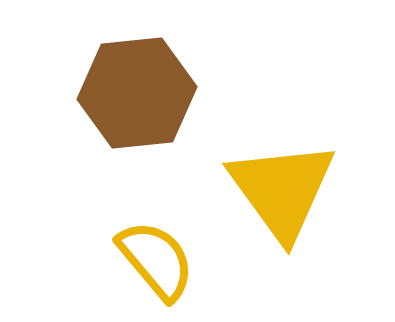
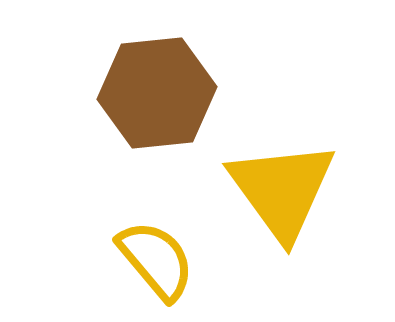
brown hexagon: moved 20 px right
